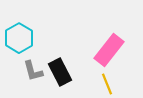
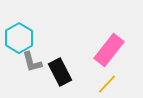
gray L-shape: moved 1 px left, 9 px up
yellow line: rotated 65 degrees clockwise
